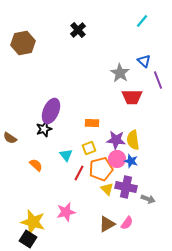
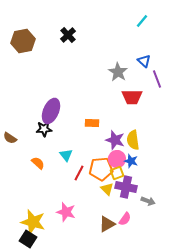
black cross: moved 10 px left, 5 px down
brown hexagon: moved 2 px up
gray star: moved 2 px left, 1 px up
purple line: moved 1 px left, 1 px up
black star: rotated 14 degrees clockwise
purple star: moved 1 px left; rotated 12 degrees clockwise
yellow square: moved 28 px right, 25 px down
orange semicircle: moved 2 px right, 2 px up
orange pentagon: rotated 10 degrees clockwise
gray arrow: moved 2 px down
pink star: rotated 30 degrees clockwise
pink semicircle: moved 2 px left, 4 px up
